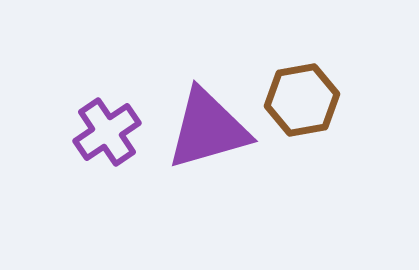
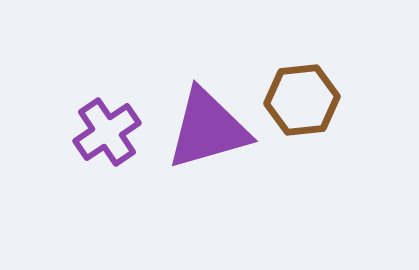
brown hexagon: rotated 4 degrees clockwise
